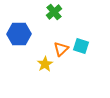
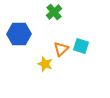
yellow star: rotated 21 degrees counterclockwise
